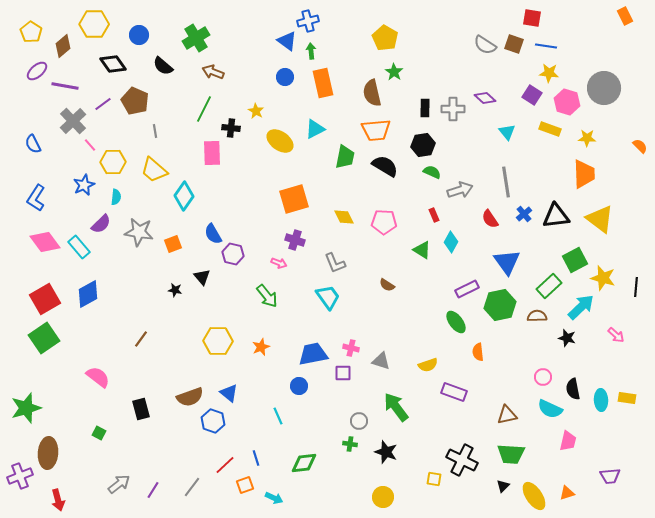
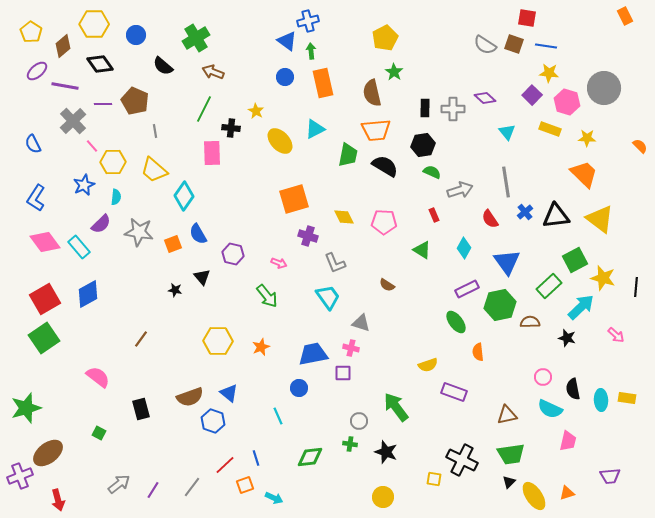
red square at (532, 18): moved 5 px left
blue circle at (139, 35): moved 3 px left
yellow pentagon at (385, 38): rotated 15 degrees clockwise
black diamond at (113, 64): moved 13 px left
purple square at (532, 95): rotated 12 degrees clockwise
purple line at (103, 104): rotated 36 degrees clockwise
yellow ellipse at (280, 141): rotated 12 degrees clockwise
pink line at (90, 145): moved 2 px right, 1 px down
green trapezoid at (345, 157): moved 3 px right, 2 px up
orange trapezoid at (584, 174): rotated 44 degrees counterclockwise
blue cross at (524, 214): moved 1 px right, 2 px up
blue semicircle at (213, 234): moved 15 px left
purple cross at (295, 240): moved 13 px right, 4 px up
cyan diamond at (451, 242): moved 13 px right, 6 px down
brown semicircle at (537, 316): moved 7 px left, 6 px down
gray triangle at (381, 361): moved 20 px left, 38 px up
blue circle at (299, 386): moved 2 px down
brown ellipse at (48, 453): rotated 48 degrees clockwise
green trapezoid at (511, 454): rotated 12 degrees counterclockwise
green diamond at (304, 463): moved 6 px right, 6 px up
black triangle at (503, 486): moved 6 px right, 4 px up
